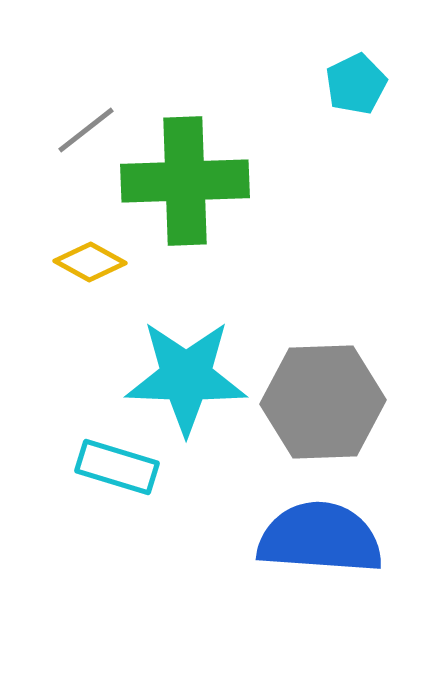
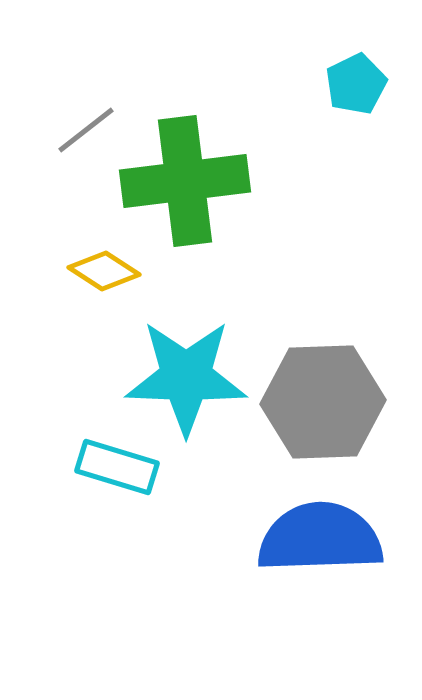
green cross: rotated 5 degrees counterclockwise
yellow diamond: moved 14 px right, 9 px down; rotated 4 degrees clockwise
blue semicircle: rotated 6 degrees counterclockwise
